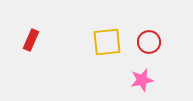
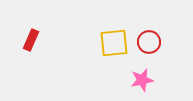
yellow square: moved 7 px right, 1 px down
